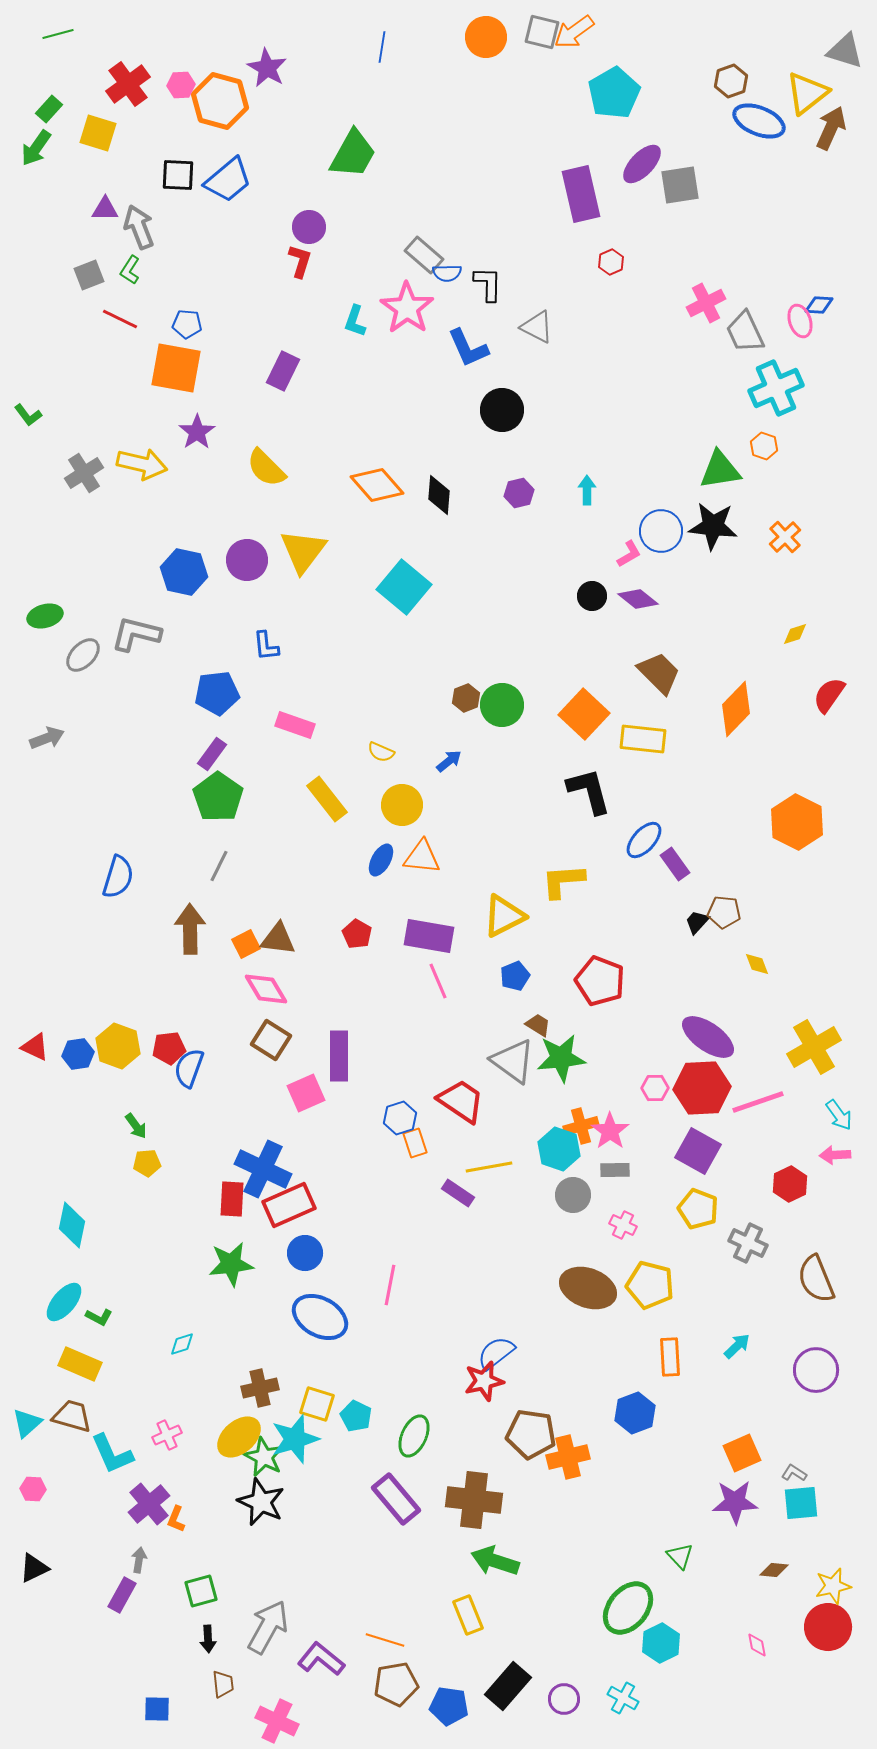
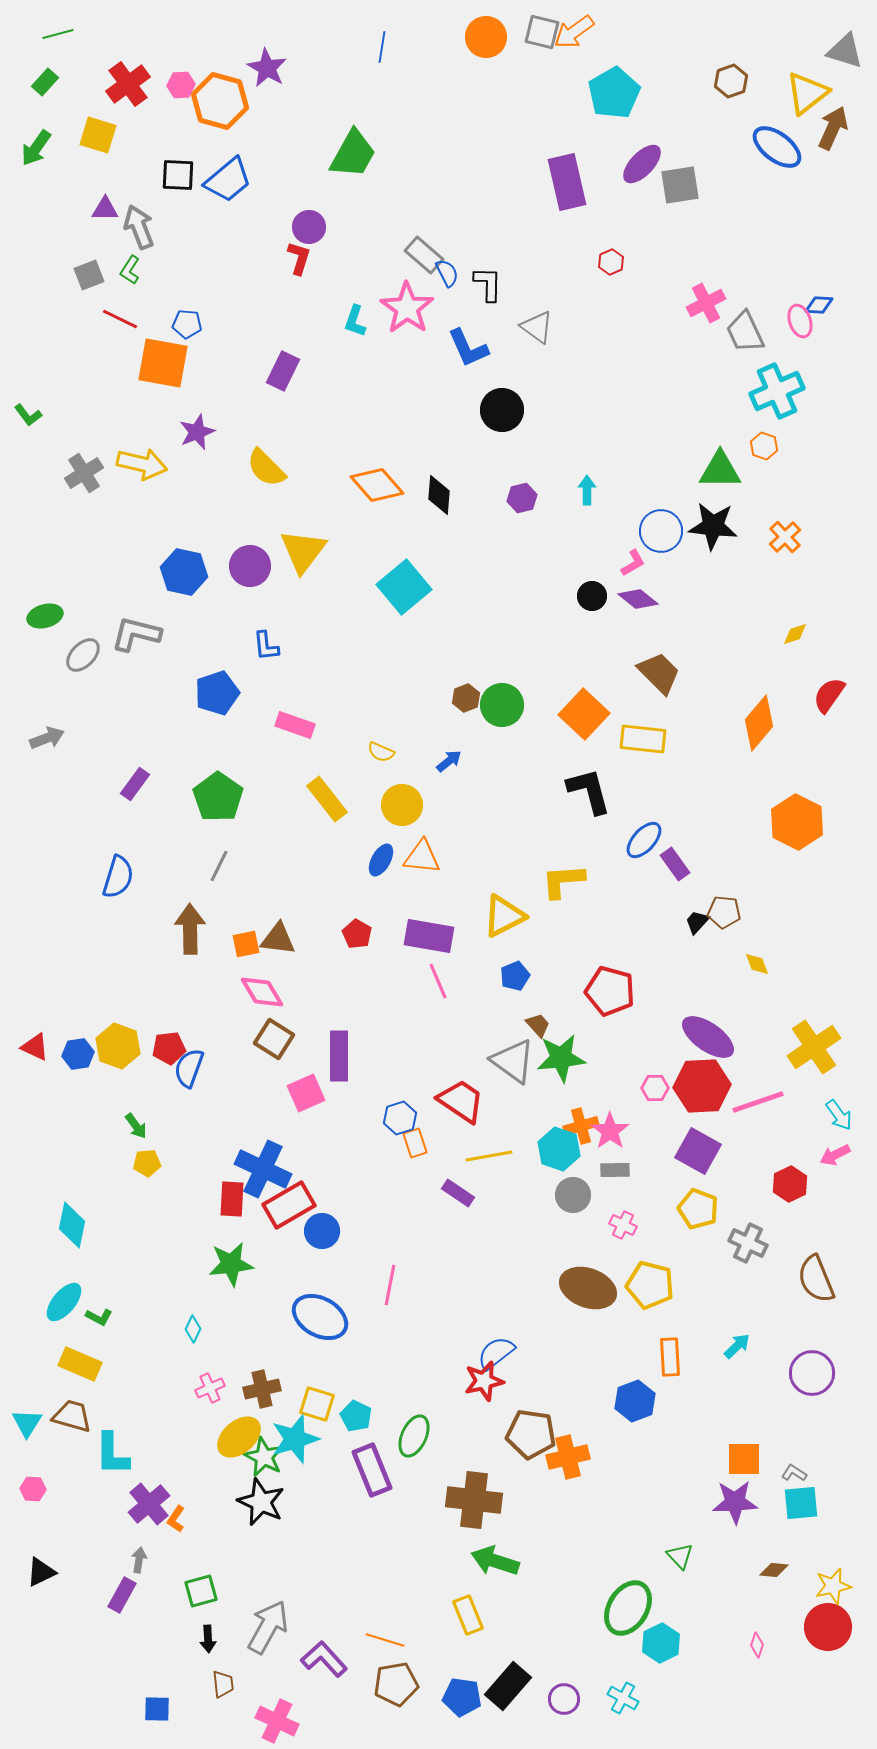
green rectangle at (49, 109): moved 4 px left, 27 px up
blue ellipse at (759, 121): moved 18 px right, 26 px down; rotated 15 degrees clockwise
brown arrow at (831, 128): moved 2 px right
yellow square at (98, 133): moved 2 px down
purple rectangle at (581, 194): moved 14 px left, 12 px up
red L-shape at (300, 261): moved 1 px left, 3 px up
blue semicircle at (447, 273): rotated 116 degrees counterclockwise
gray triangle at (537, 327): rotated 9 degrees clockwise
orange square at (176, 368): moved 13 px left, 5 px up
cyan cross at (776, 388): moved 1 px right, 3 px down
purple star at (197, 432): rotated 12 degrees clockwise
green triangle at (720, 470): rotated 9 degrees clockwise
purple hexagon at (519, 493): moved 3 px right, 5 px down
pink L-shape at (629, 554): moved 4 px right, 9 px down
purple circle at (247, 560): moved 3 px right, 6 px down
cyan square at (404, 587): rotated 10 degrees clockwise
blue pentagon at (217, 693): rotated 12 degrees counterclockwise
orange diamond at (736, 709): moved 23 px right, 14 px down; rotated 4 degrees counterclockwise
purple rectangle at (212, 754): moved 77 px left, 30 px down
orange square at (246, 944): rotated 16 degrees clockwise
red pentagon at (600, 981): moved 10 px right, 10 px down; rotated 6 degrees counterclockwise
pink diamond at (266, 989): moved 4 px left, 3 px down
brown trapezoid at (538, 1025): rotated 16 degrees clockwise
brown square at (271, 1040): moved 3 px right, 1 px up
yellow cross at (814, 1047): rotated 4 degrees counterclockwise
red hexagon at (702, 1088): moved 2 px up
pink arrow at (835, 1155): rotated 24 degrees counterclockwise
yellow line at (489, 1167): moved 11 px up
red rectangle at (289, 1205): rotated 6 degrees counterclockwise
blue circle at (305, 1253): moved 17 px right, 22 px up
cyan diamond at (182, 1344): moved 11 px right, 15 px up; rotated 48 degrees counterclockwise
purple circle at (816, 1370): moved 4 px left, 3 px down
brown cross at (260, 1388): moved 2 px right, 1 px down
blue hexagon at (635, 1413): moved 12 px up
cyan triangle at (27, 1423): rotated 16 degrees counterclockwise
pink cross at (167, 1435): moved 43 px right, 47 px up
orange square at (742, 1453): moved 2 px right, 6 px down; rotated 24 degrees clockwise
cyan L-shape at (112, 1454): rotated 24 degrees clockwise
purple rectangle at (396, 1499): moved 24 px left, 29 px up; rotated 18 degrees clockwise
orange L-shape at (176, 1519): rotated 12 degrees clockwise
black triangle at (34, 1568): moved 7 px right, 4 px down
green ellipse at (628, 1608): rotated 8 degrees counterclockwise
pink diamond at (757, 1645): rotated 30 degrees clockwise
purple L-shape at (321, 1659): moved 3 px right; rotated 9 degrees clockwise
blue pentagon at (449, 1706): moved 13 px right, 9 px up
